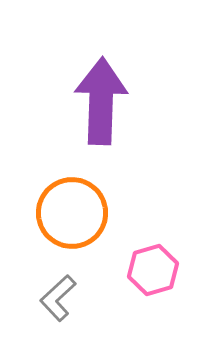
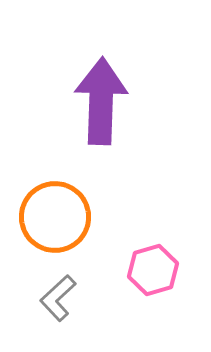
orange circle: moved 17 px left, 4 px down
